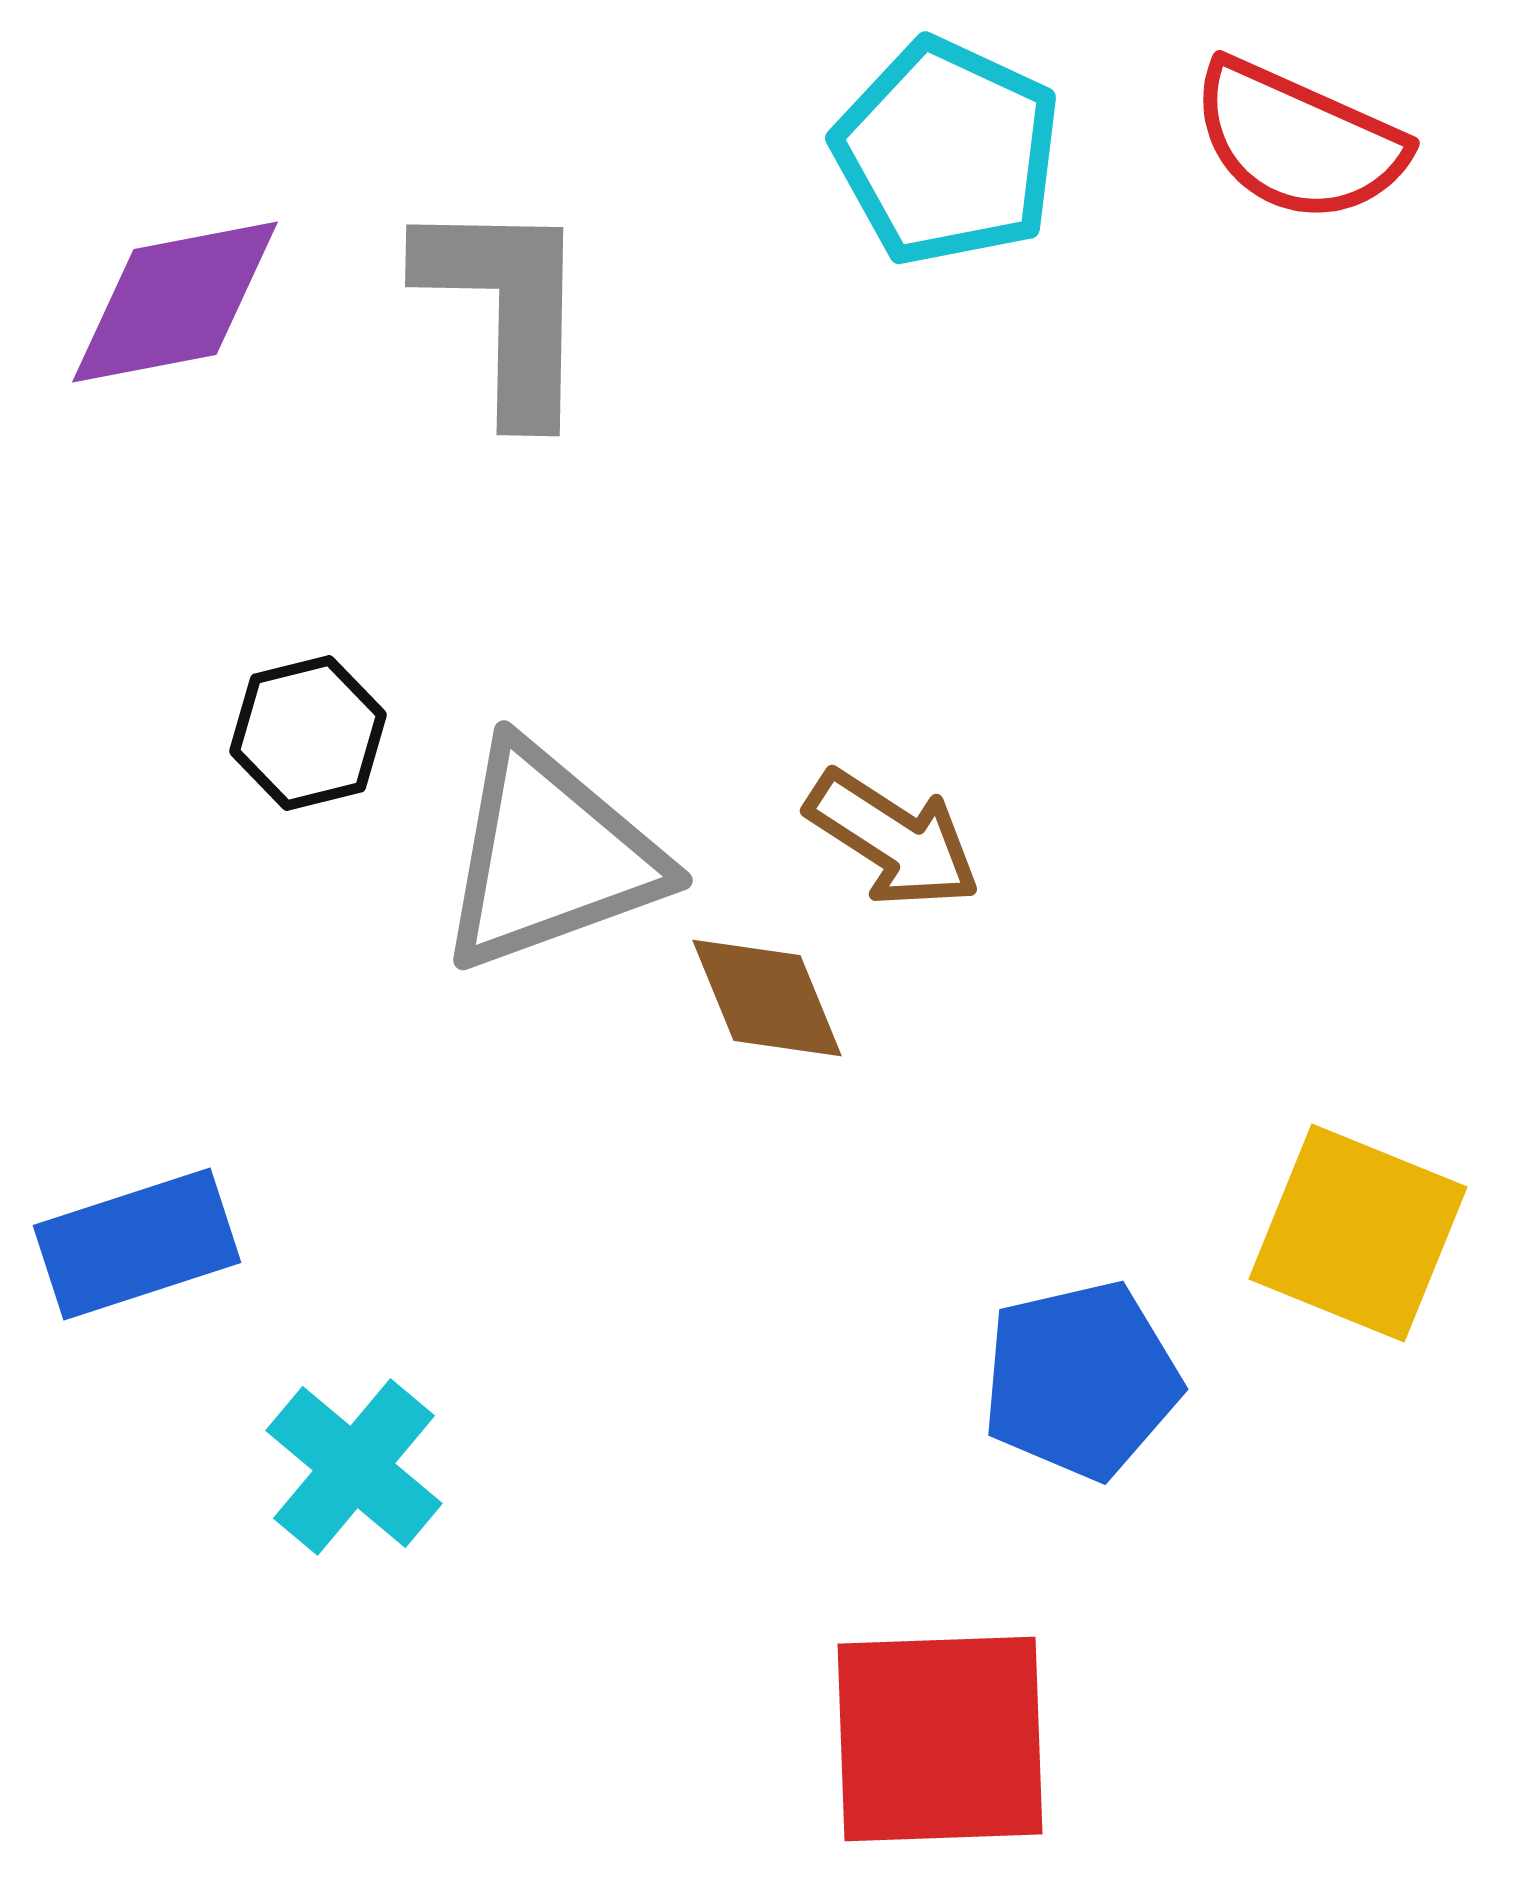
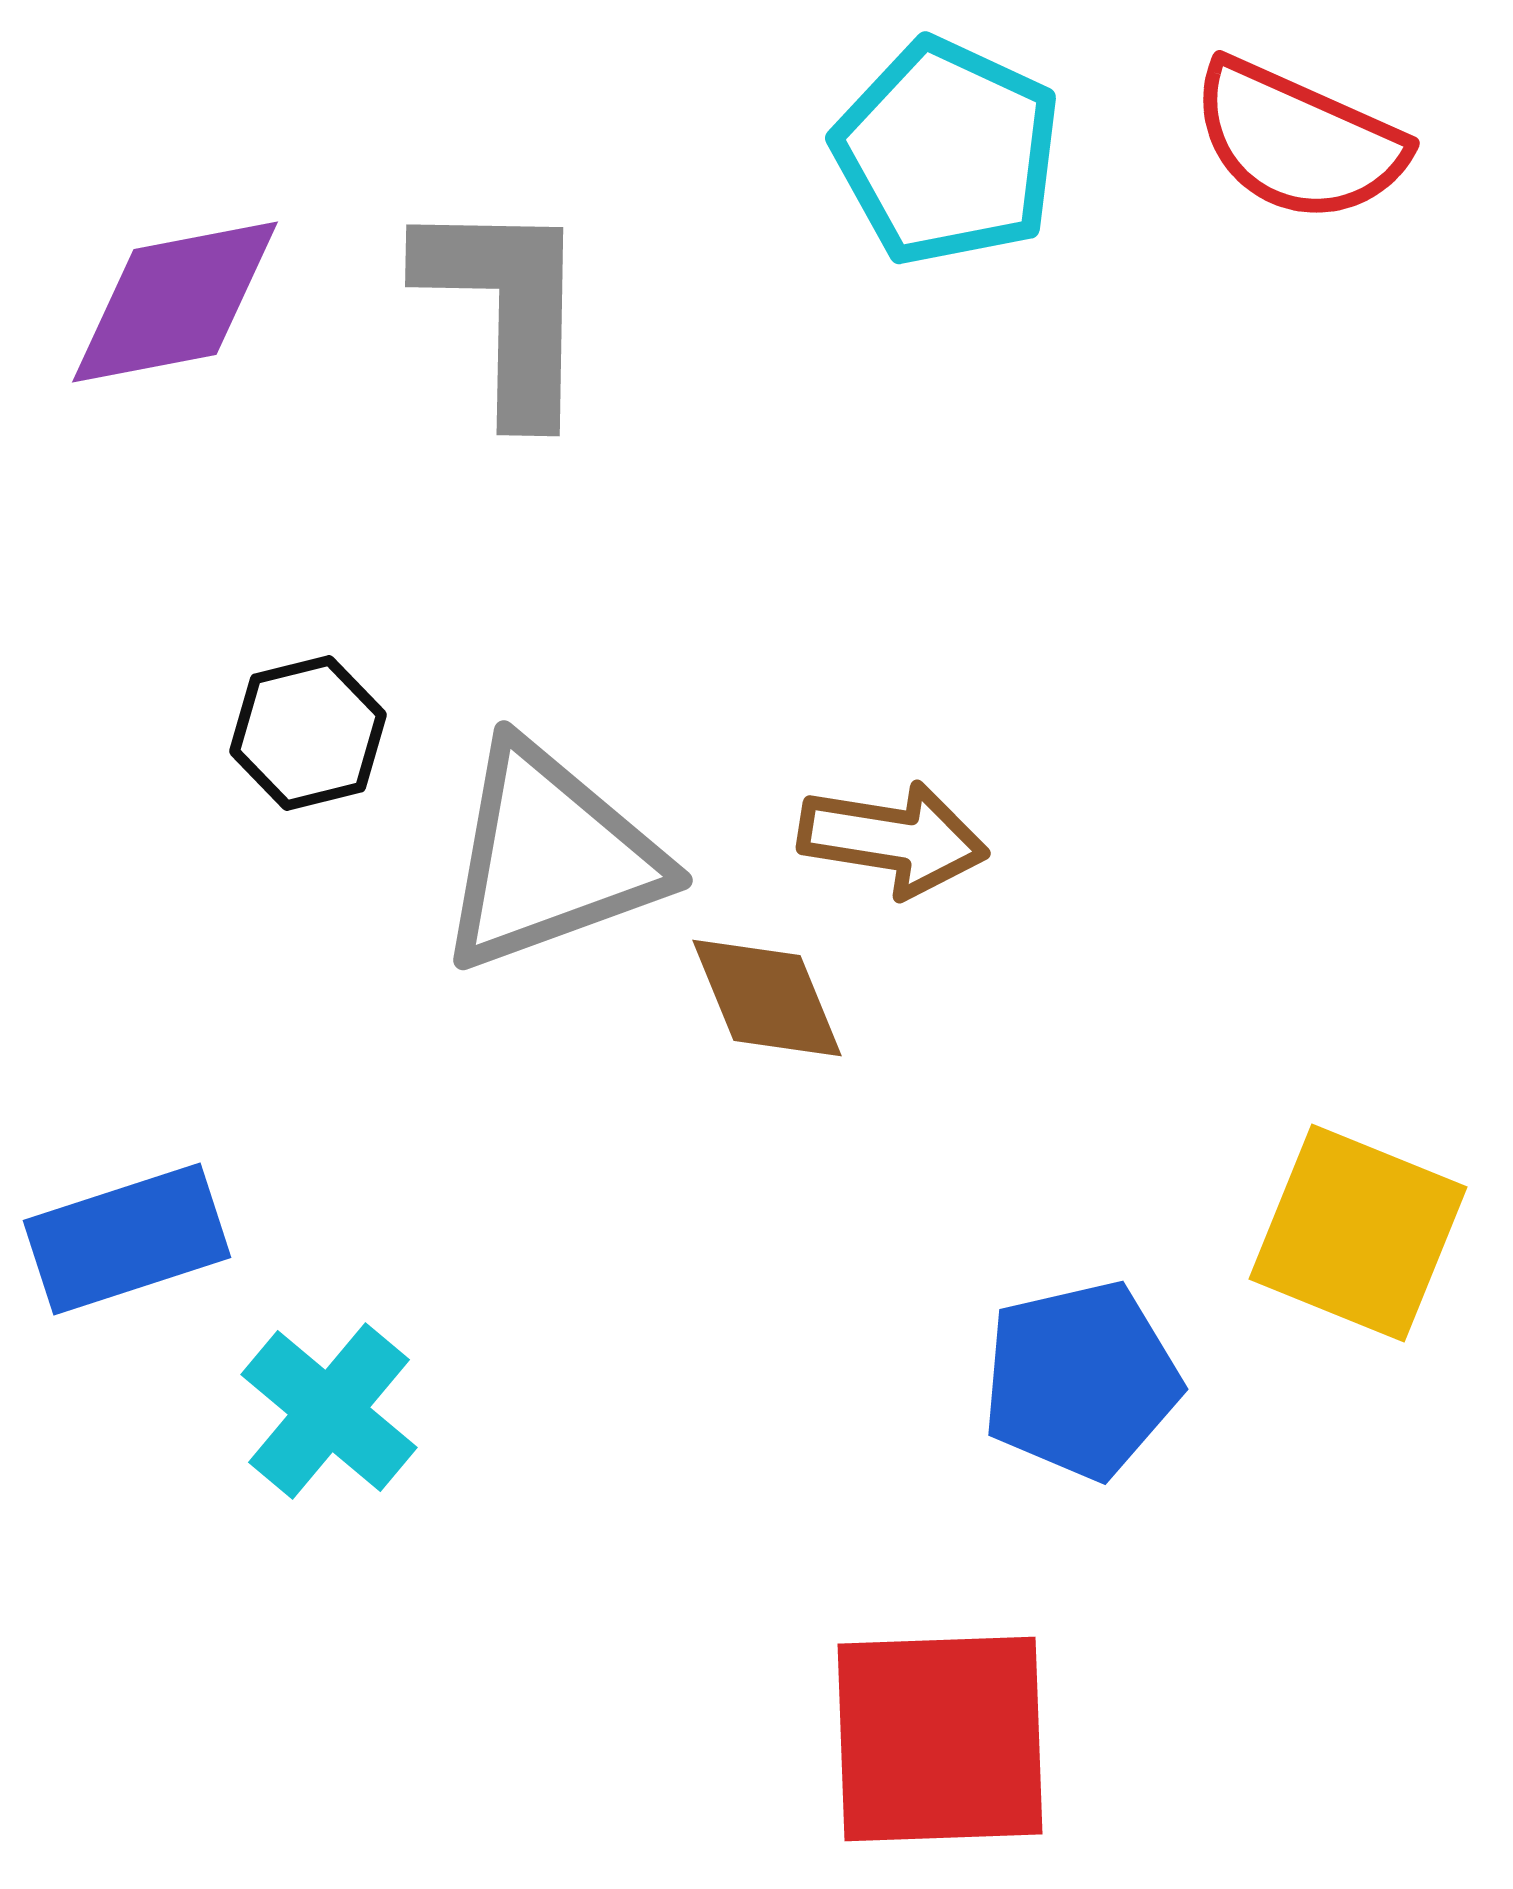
brown arrow: rotated 24 degrees counterclockwise
blue rectangle: moved 10 px left, 5 px up
cyan cross: moved 25 px left, 56 px up
